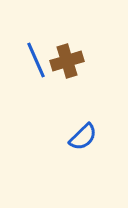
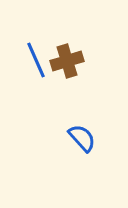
blue semicircle: moved 1 px left, 1 px down; rotated 88 degrees counterclockwise
